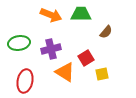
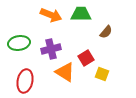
yellow square: rotated 32 degrees clockwise
